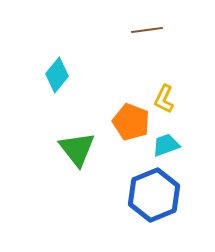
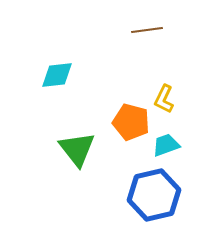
cyan diamond: rotated 44 degrees clockwise
orange pentagon: rotated 6 degrees counterclockwise
blue hexagon: rotated 9 degrees clockwise
